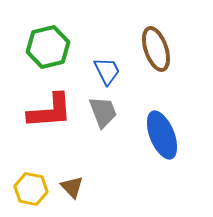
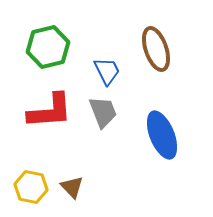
yellow hexagon: moved 2 px up
